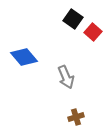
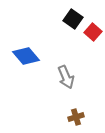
blue diamond: moved 2 px right, 1 px up
